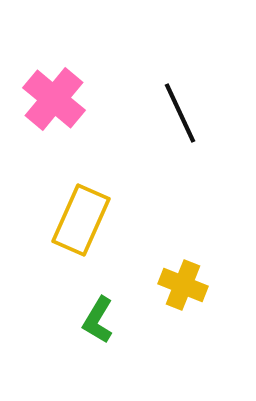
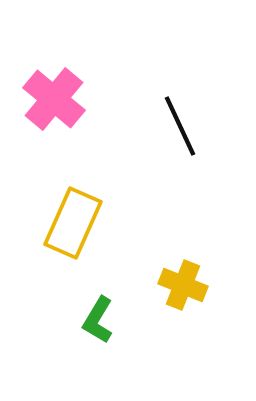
black line: moved 13 px down
yellow rectangle: moved 8 px left, 3 px down
